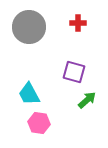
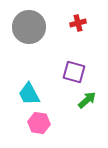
red cross: rotated 14 degrees counterclockwise
